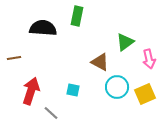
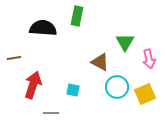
green triangle: rotated 24 degrees counterclockwise
red arrow: moved 2 px right, 6 px up
gray line: rotated 42 degrees counterclockwise
